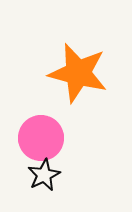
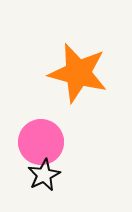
pink circle: moved 4 px down
